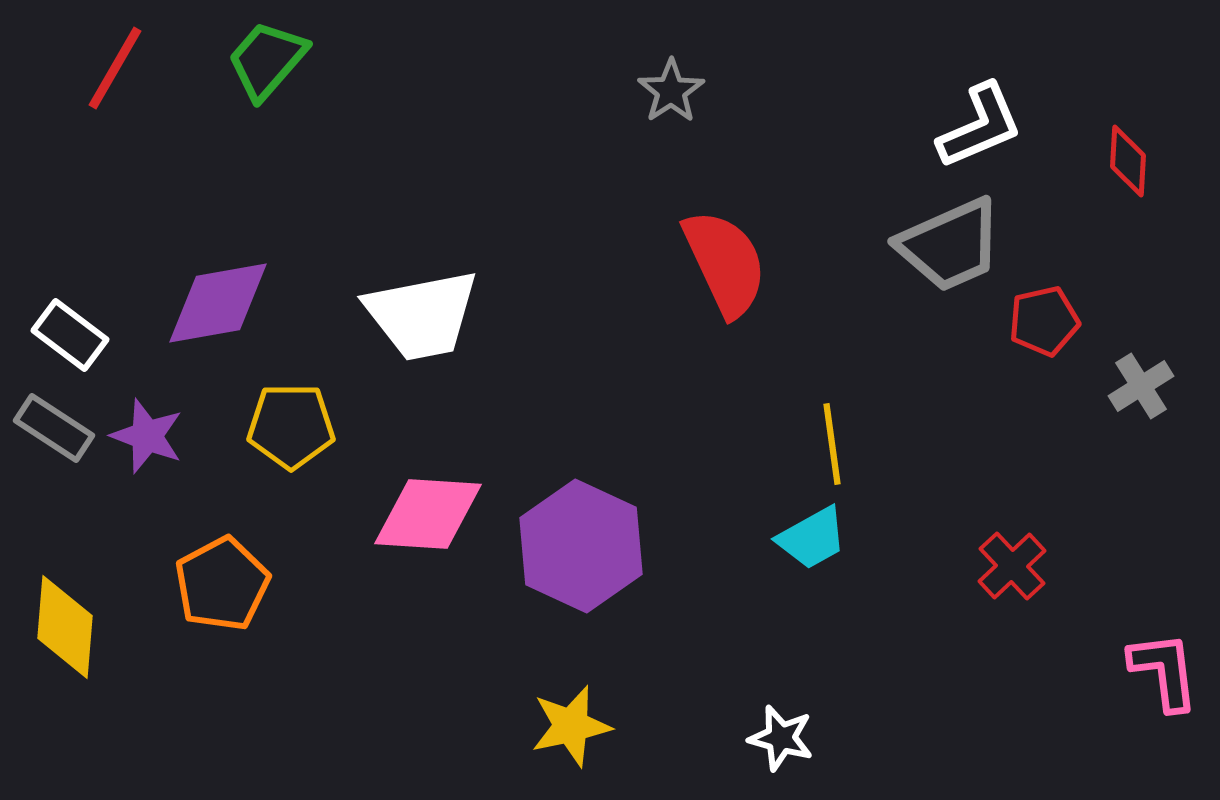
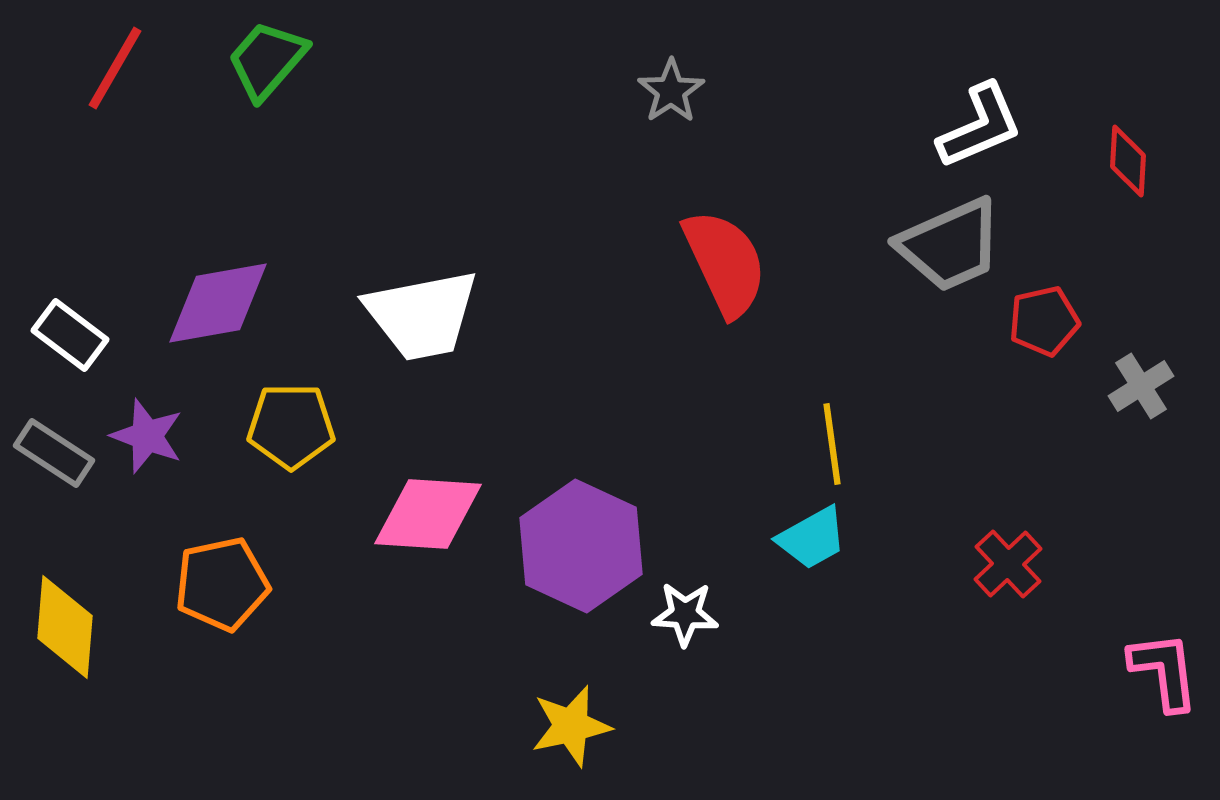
gray rectangle: moved 25 px down
red cross: moved 4 px left, 2 px up
orange pentagon: rotated 16 degrees clockwise
white star: moved 96 px left, 124 px up; rotated 12 degrees counterclockwise
